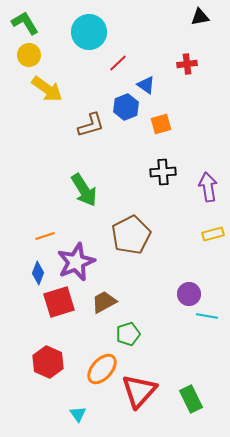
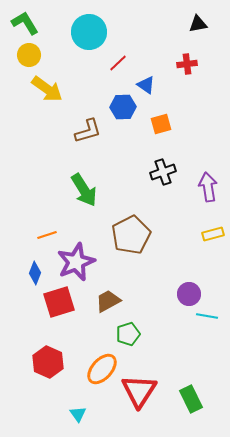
black triangle: moved 2 px left, 7 px down
blue hexagon: moved 3 px left; rotated 20 degrees clockwise
brown L-shape: moved 3 px left, 6 px down
black cross: rotated 15 degrees counterclockwise
orange line: moved 2 px right, 1 px up
blue diamond: moved 3 px left
brown trapezoid: moved 4 px right, 1 px up
red triangle: rotated 9 degrees counterclockwise
